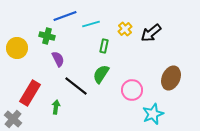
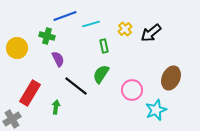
green rectangle: rotated 24 degrees counterclockwise
cyan star: moved 3 px right, 4 px up
gray cross: moved 1 px left; rotated 18 degrees clockwise
